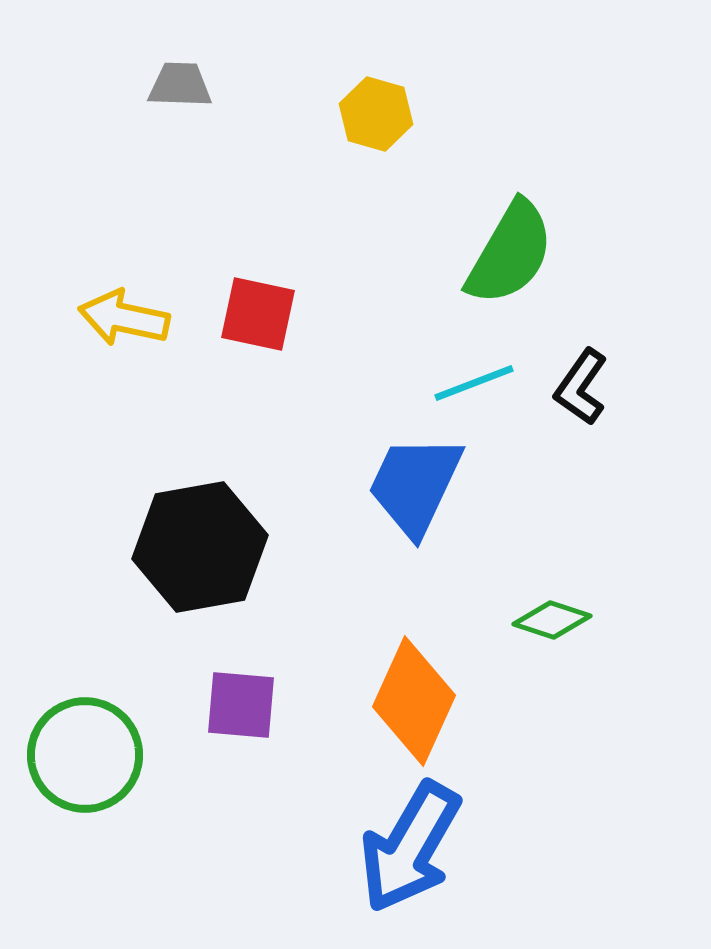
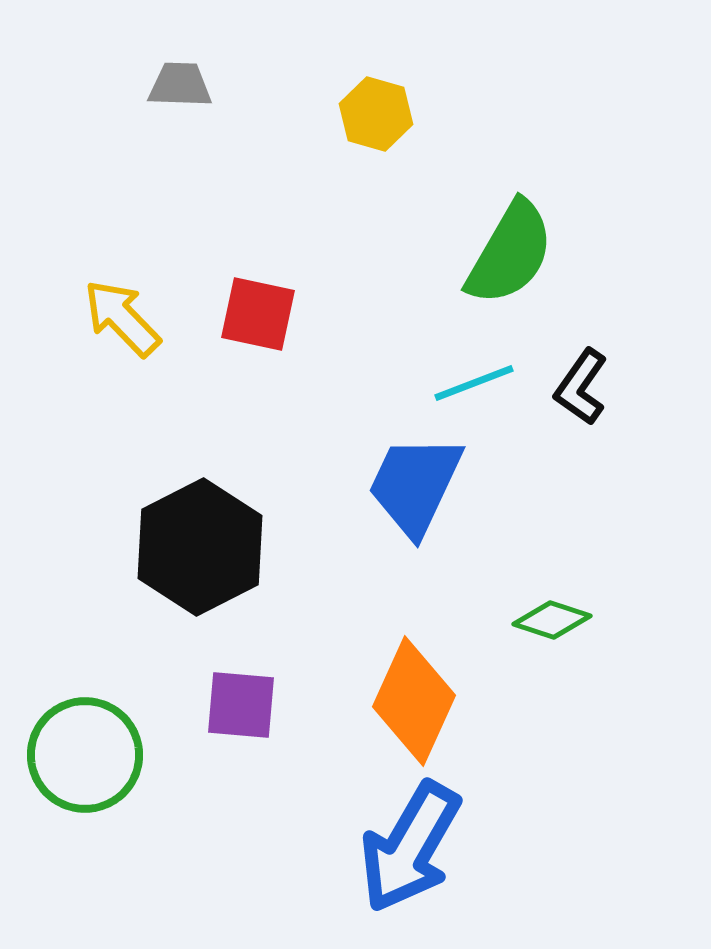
yellow arrow: moved 2 px left; rotated 34 degrees clockwise
black hexagon: rotated 17 degrees counterclockwise
